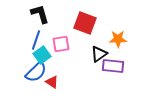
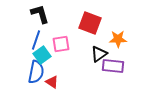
red square: moved 5 px right
blue semicircle: rotated 35 degrees counterclockwise
